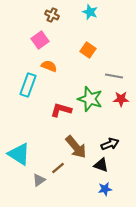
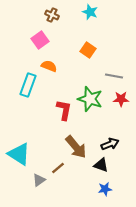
red L-shape: moved 3 px right; rotated 85 degrees clockwise
